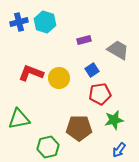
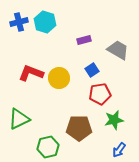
green triangle: rotated 15 degrees counterclockwise
